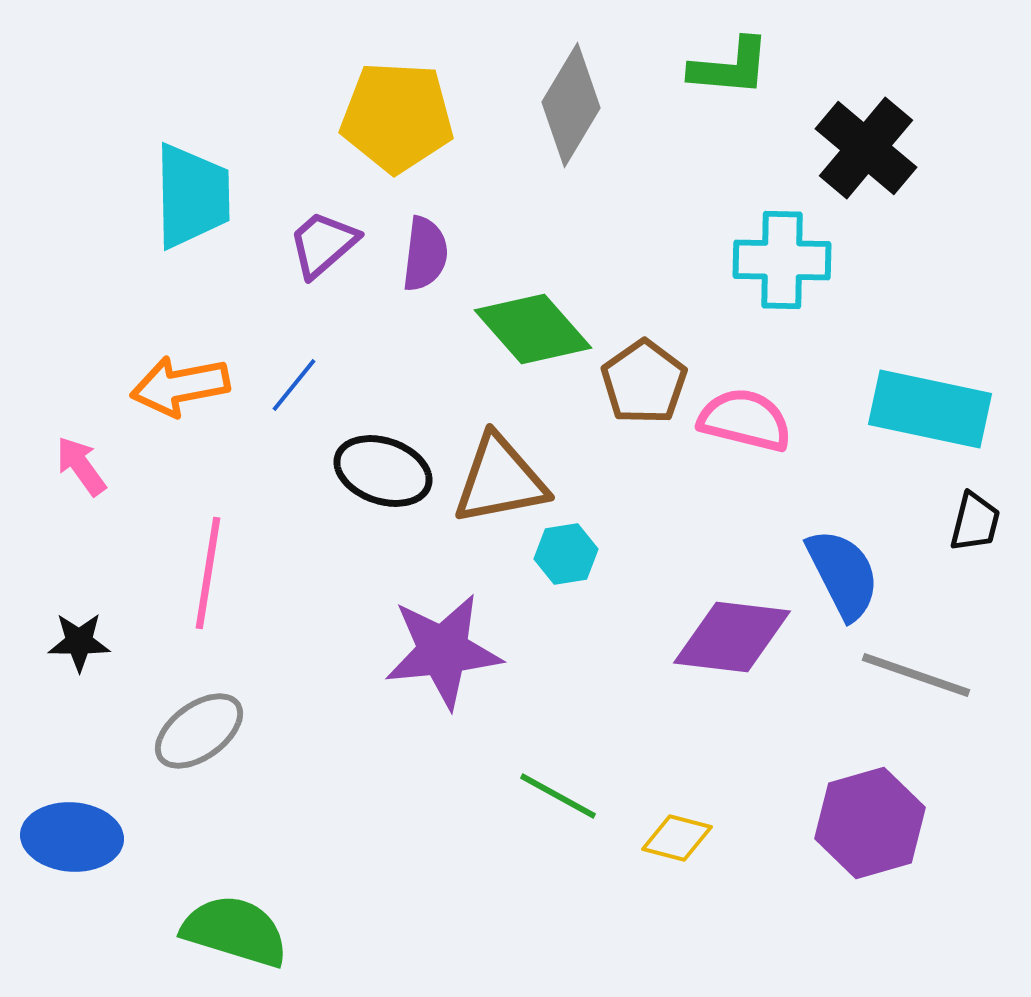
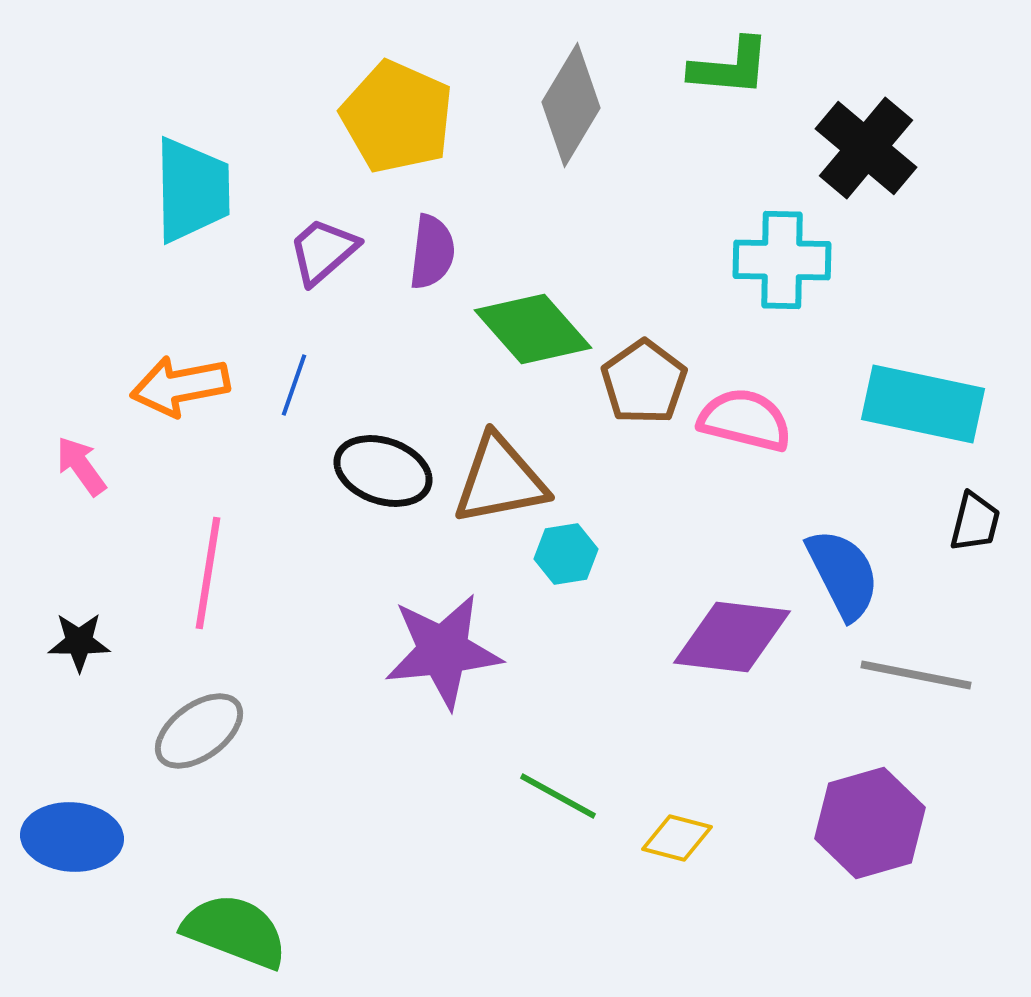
yellow pentagon: rotated 21 degrees clockwise
cyan trapezoid: moved 6 px up
purple trapezoid: moved 7 px down
purple semicircle: moved 7 px right, 2 px up
blue line: rotated 20 degrees counterclockwise
cyan rectangle: moved 7 px left, 5 px up
gray line: rotated 8 degrees counterclockwise
green semicircle: rotated 4 degrees clockwise
